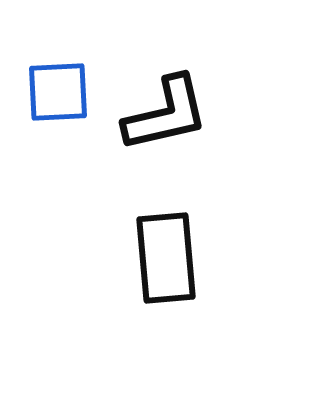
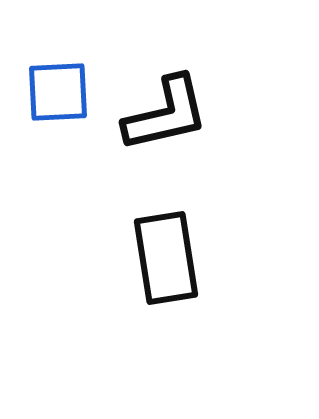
black rectangle: rotated 4 degrees counterclockwise
